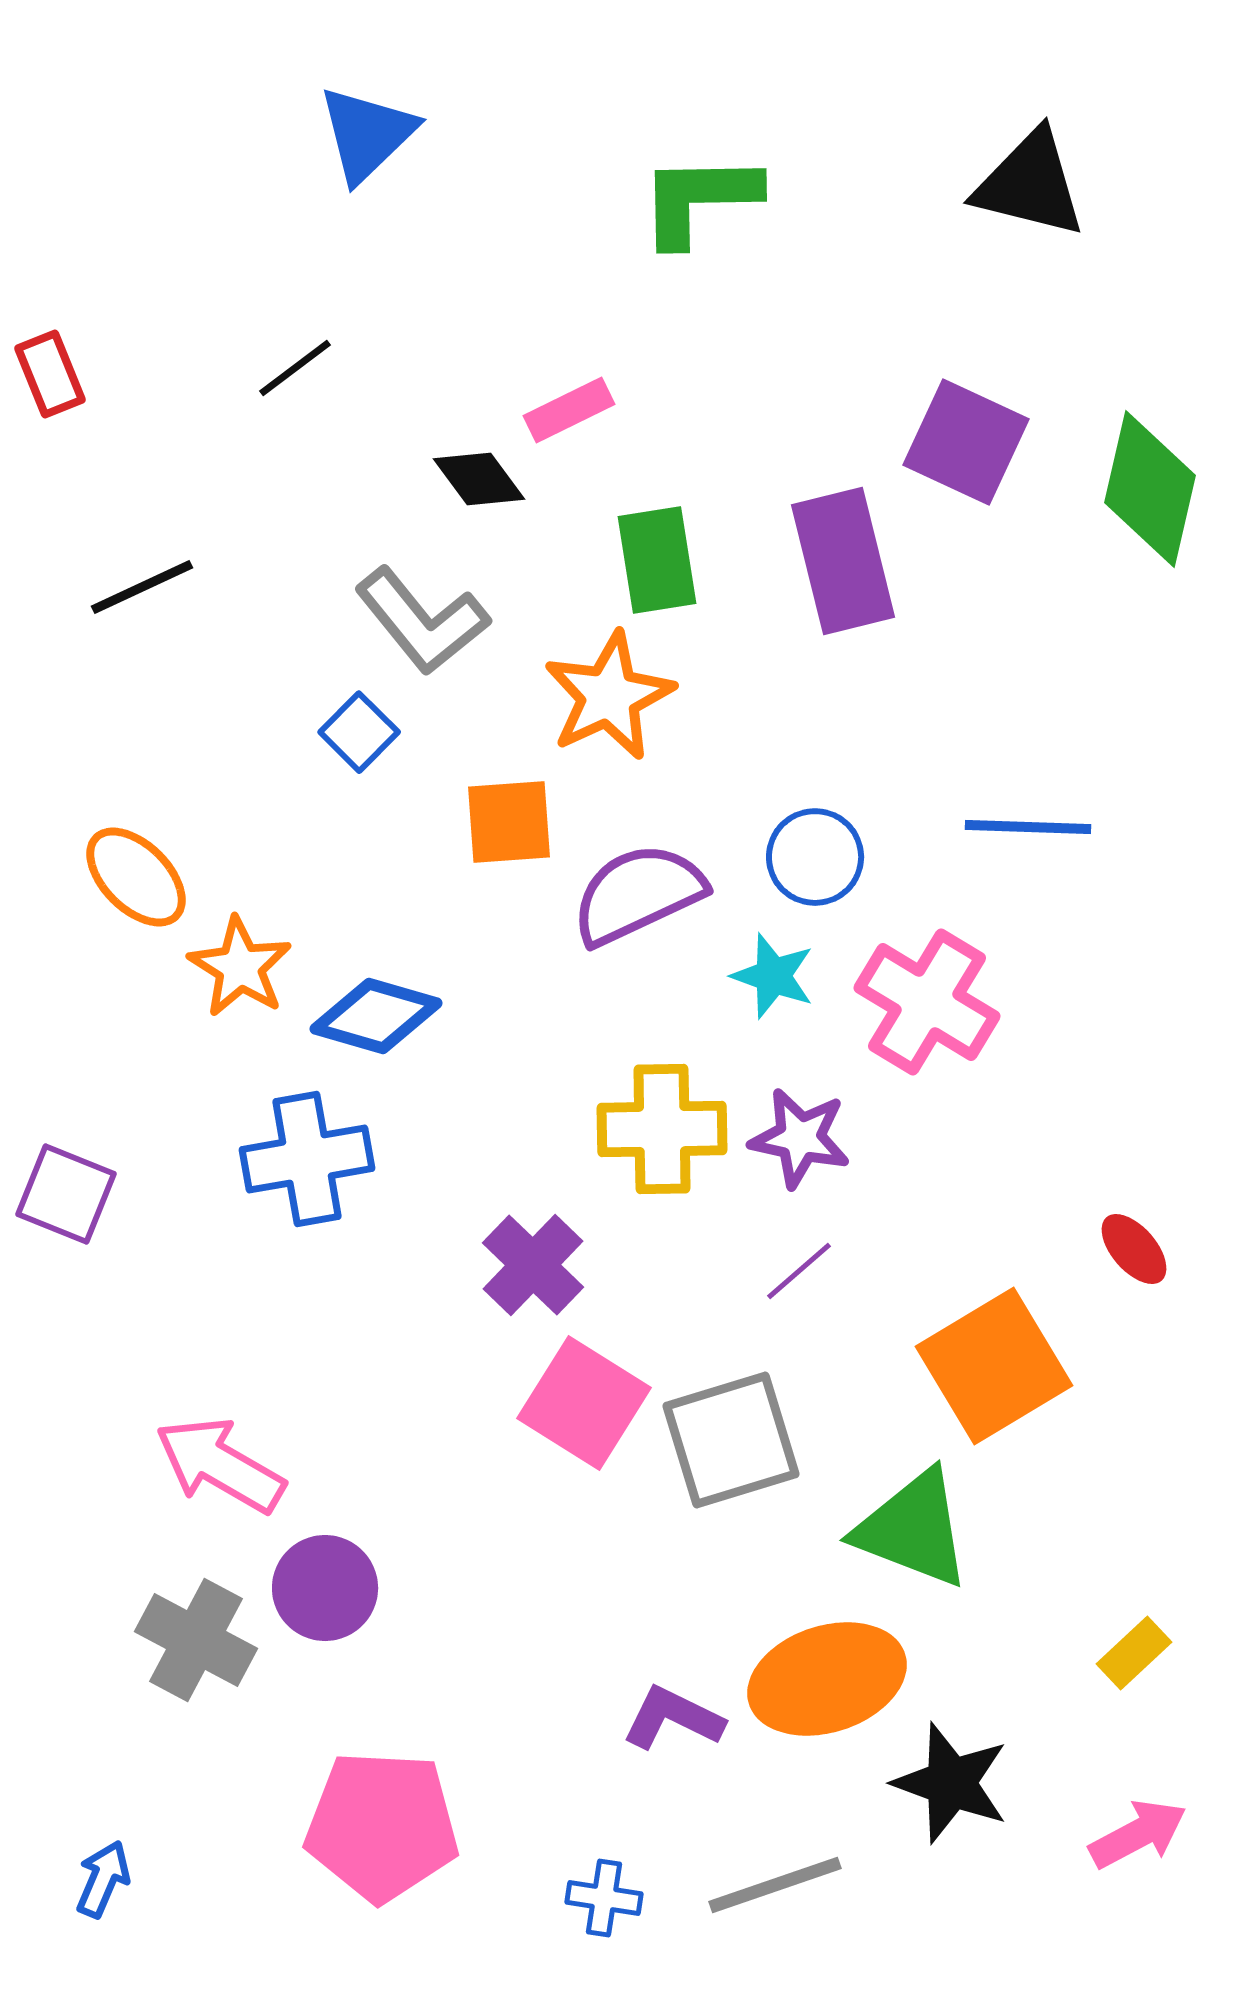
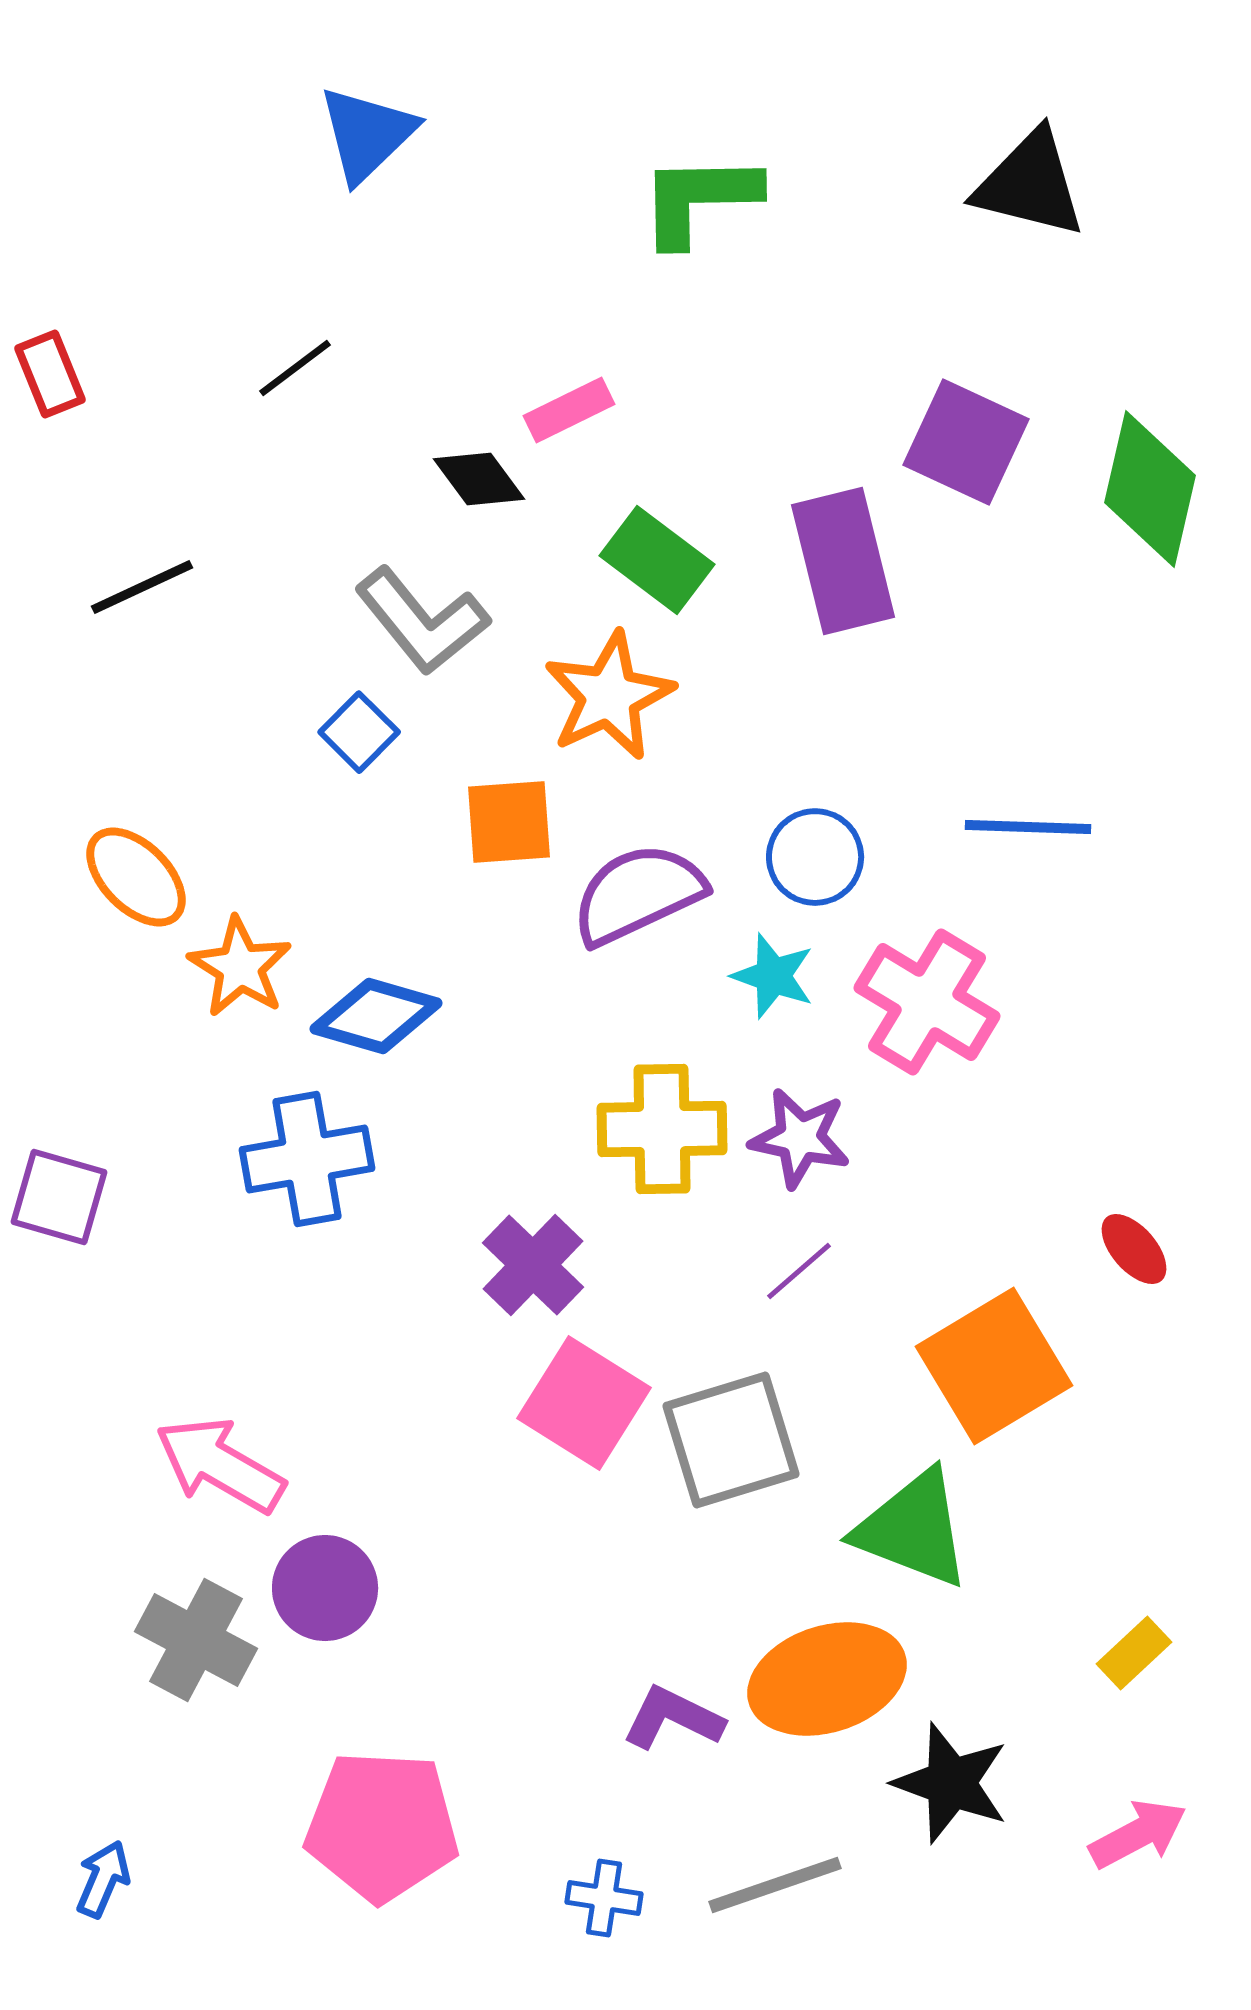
green rectangle at (657, 560): rotated 44 degrees counterclockwise
purple square at (66, 1194): moved 7 px left, 3 px down; rotated 6 degrees counterclockwise
